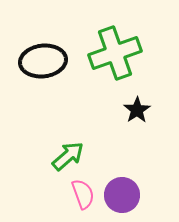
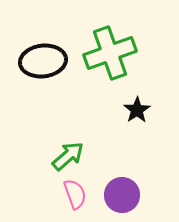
green cross: moved 5 px left
pink semicircle: moved 8 px left
